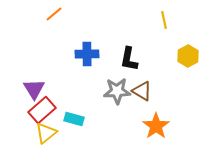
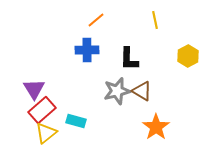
orange line: moved 42 px right, 6 px down
yellow line: moved 9 px left
blue cross: moved 4 px up
black L-shape: rotated 10 degrees counterclockwise
gray star: rotated 12 degrees counterclockwise
cyan rectangle: moved 2 px right, 2 px down
orange star: moved 1 px down
